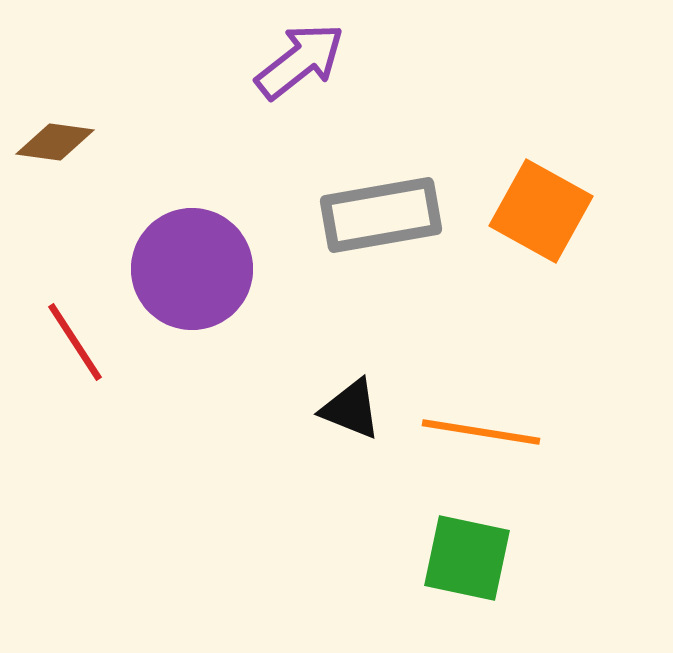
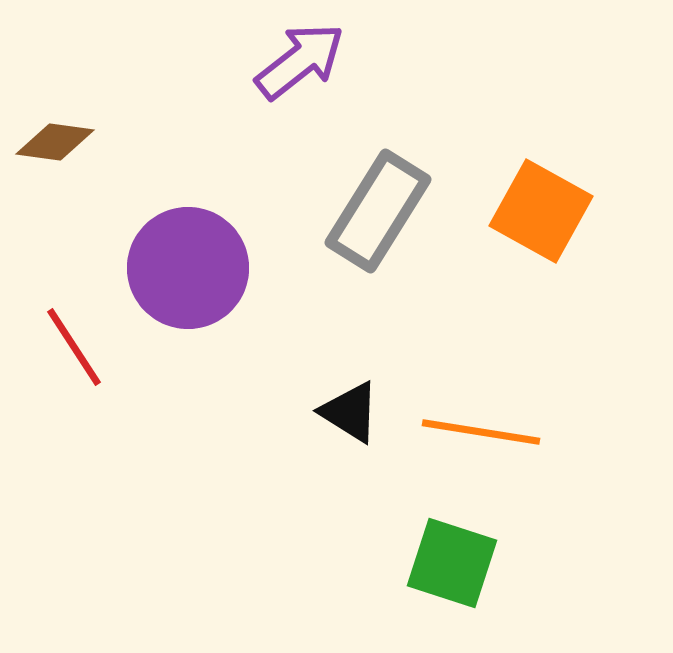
gray rectangle: moved 3 px left, 4 px up; rotated 48 degrees counterclockwise
purple circle: moved 4 px left, 1 px up
red line: moved 1 px left, 5 px down
black triangle: moved 1 px left, 3 px down; rotated 10 degrees clockwise
green square: moved 15 px left, 5 px down; rotated 6 degrees clockwise
